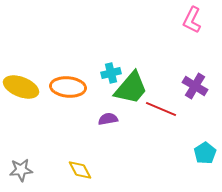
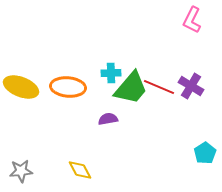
cyan cross: rotated 12 degrees clockwise
purple cross: moved 4 px left
red line: moved 2 px left, 22 px up
gray star: moved 1 px down
